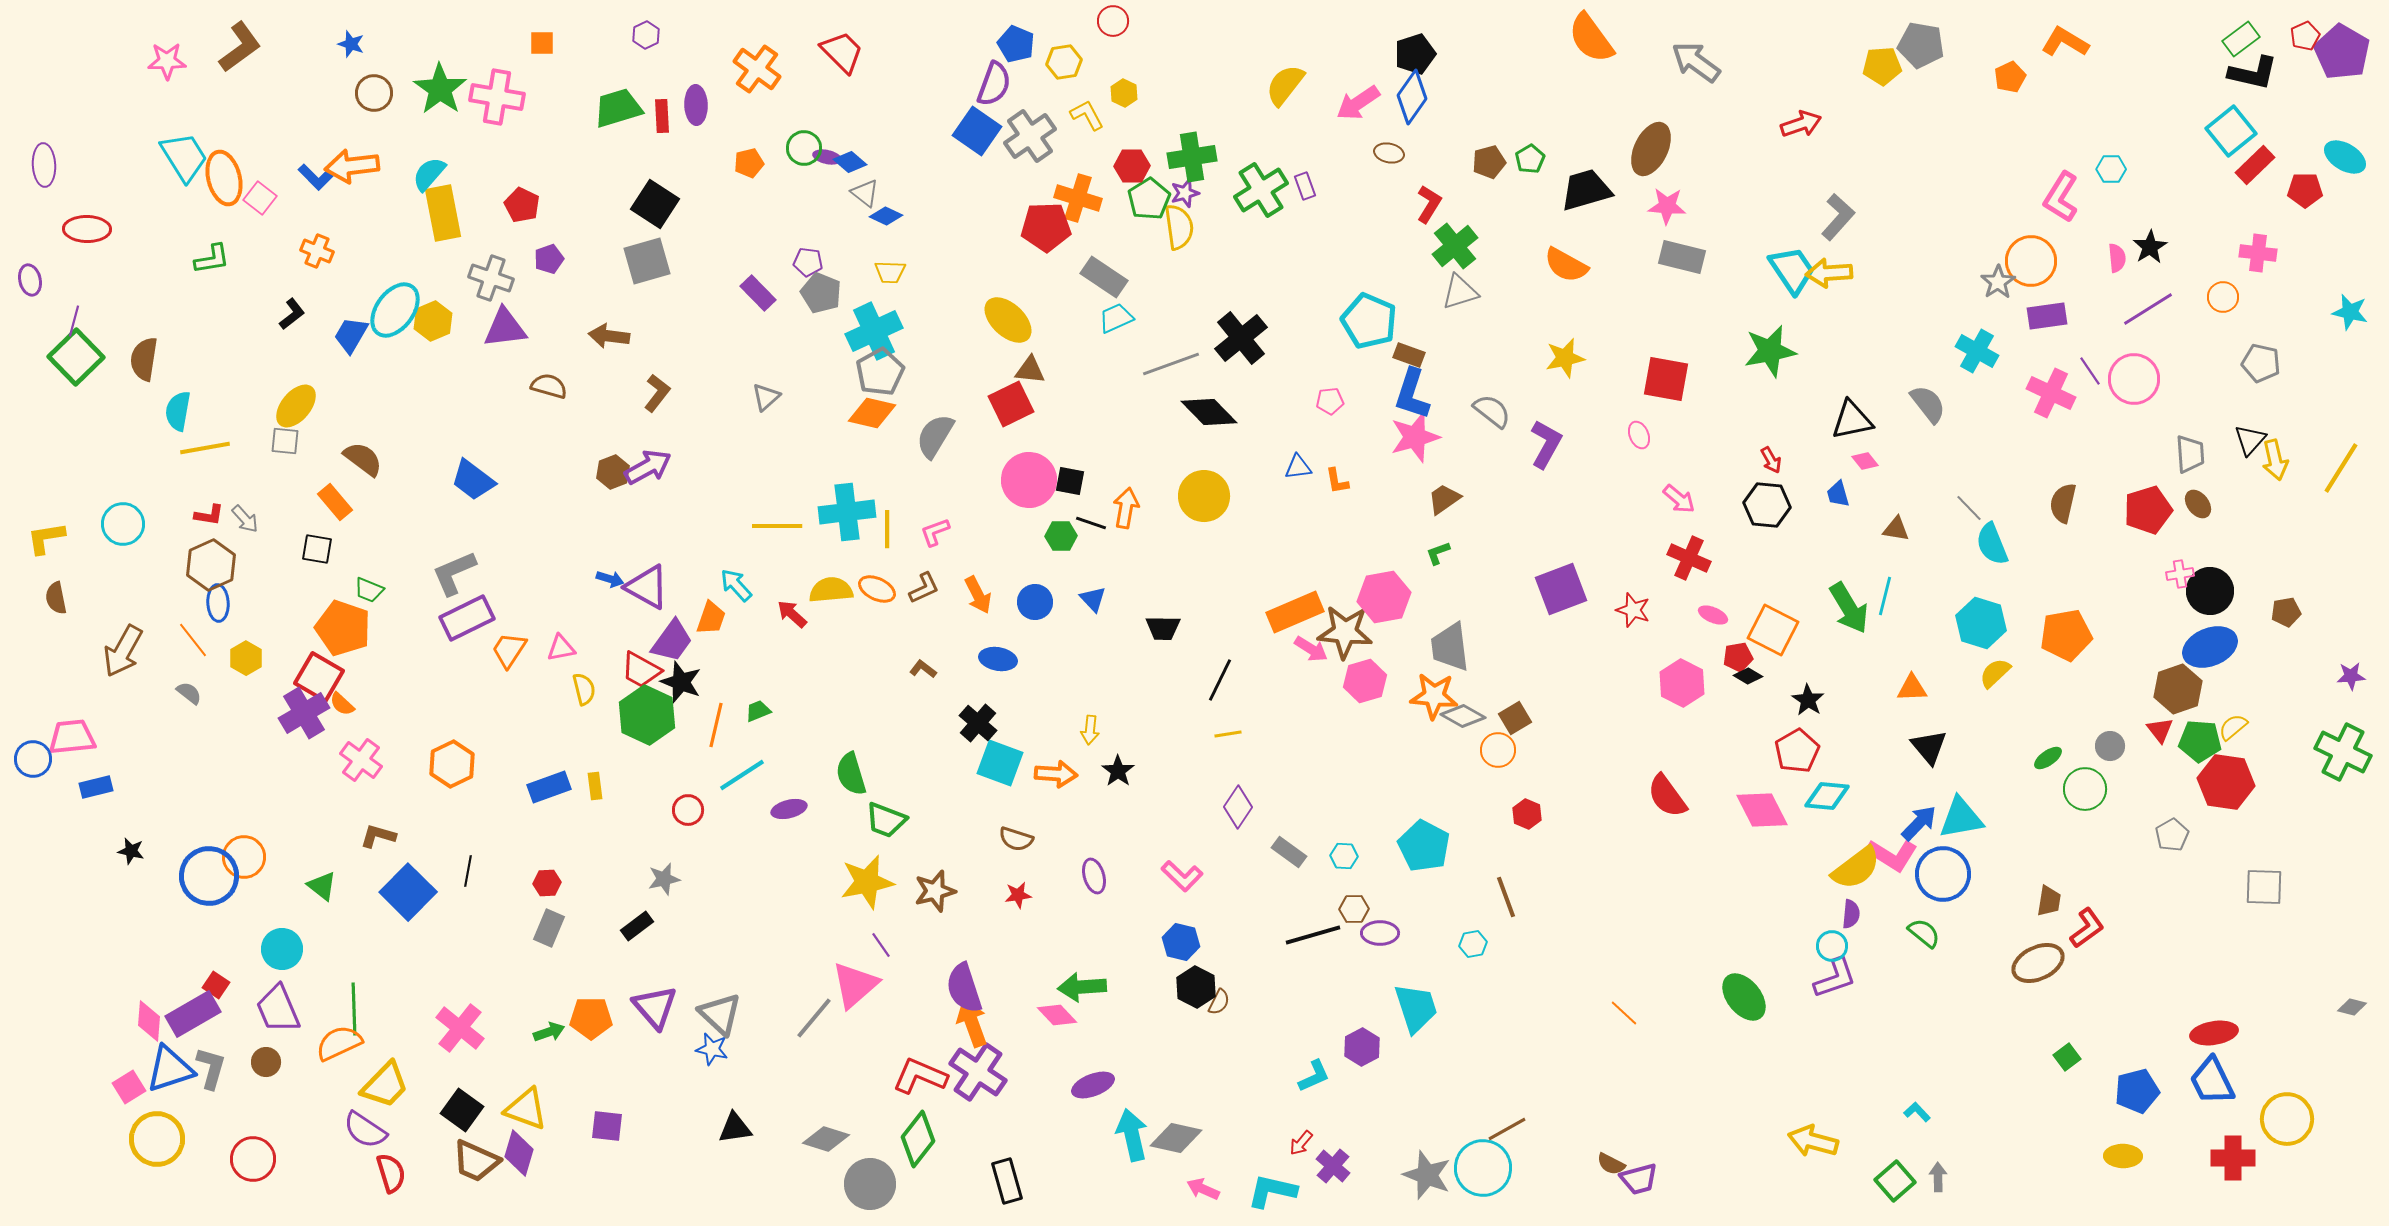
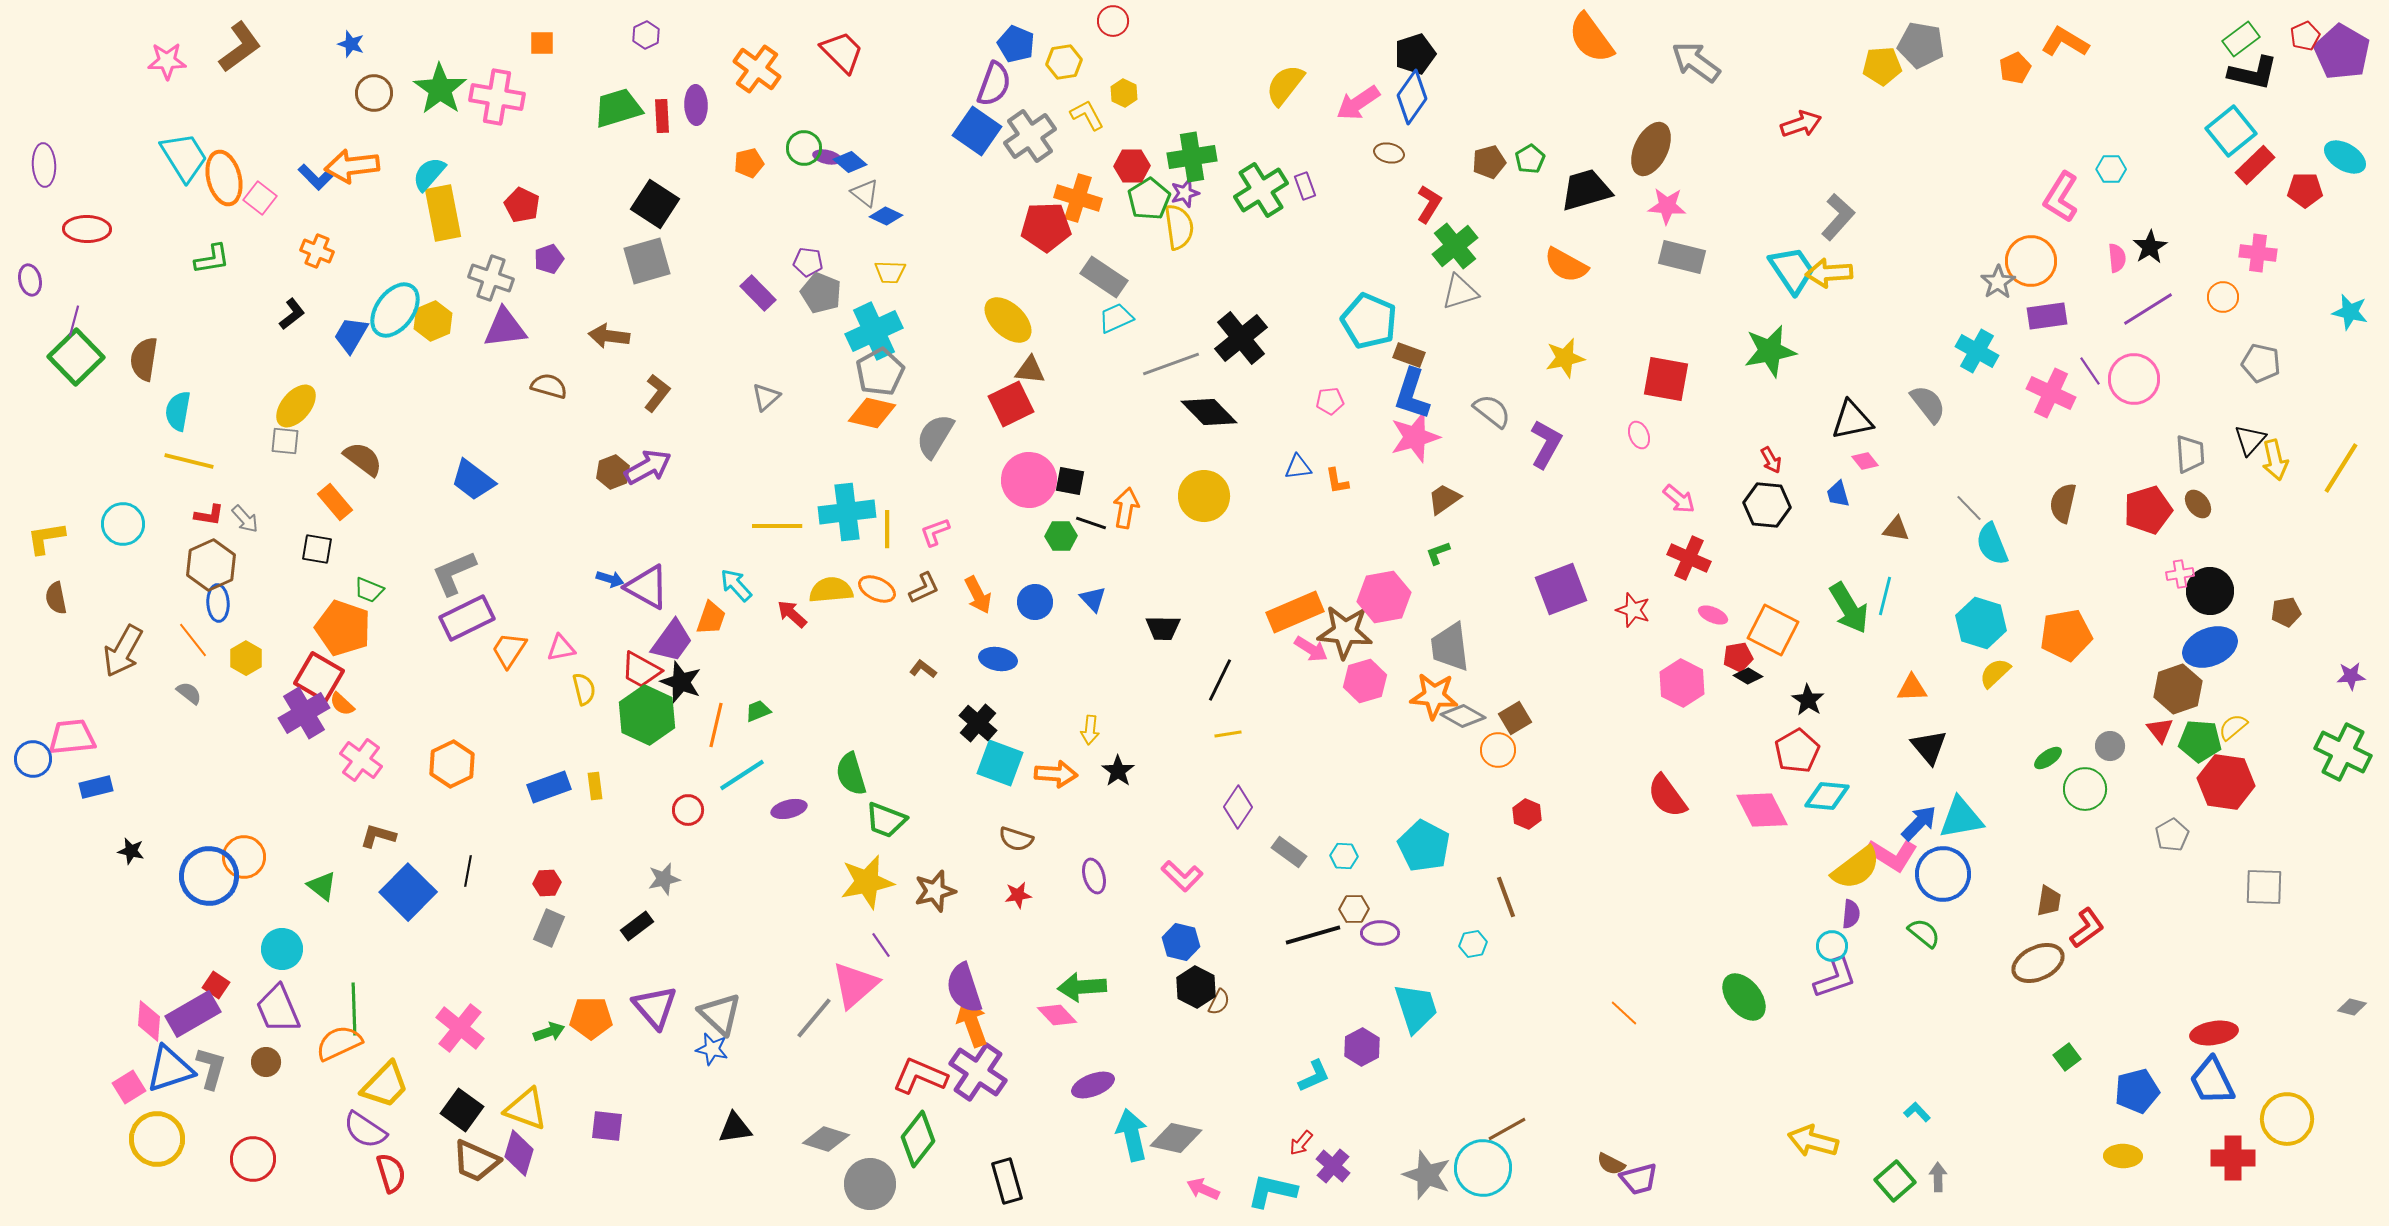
orange pentagon at (2010, 77): moved 5 px right, 9 px up
yellow line at (205, 448): moved 16 px left, 13 px down; rotated 24 degrees clockwise
